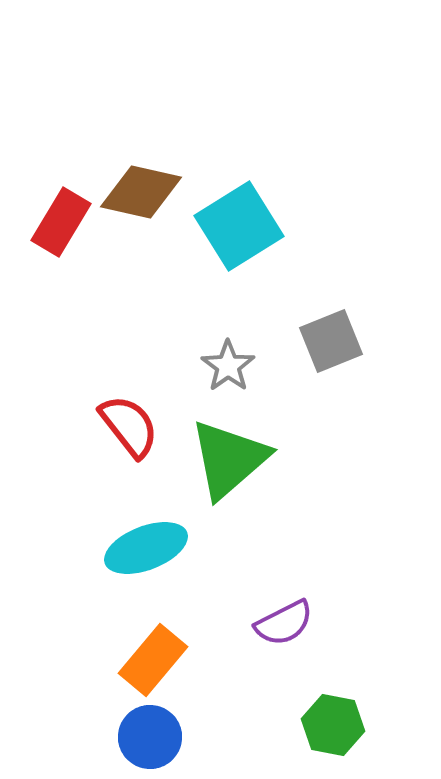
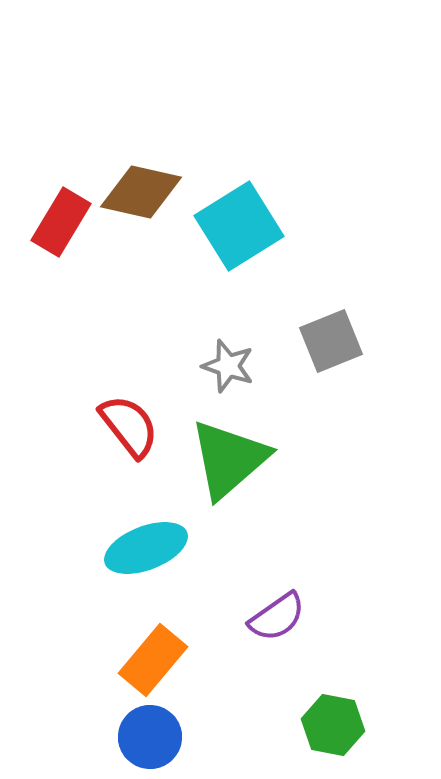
gray star: rotated 18 degrees counterclockwise
purple semicircle: moved 7 px left, 6 px up; rotated 8 degrees counterclockwise
